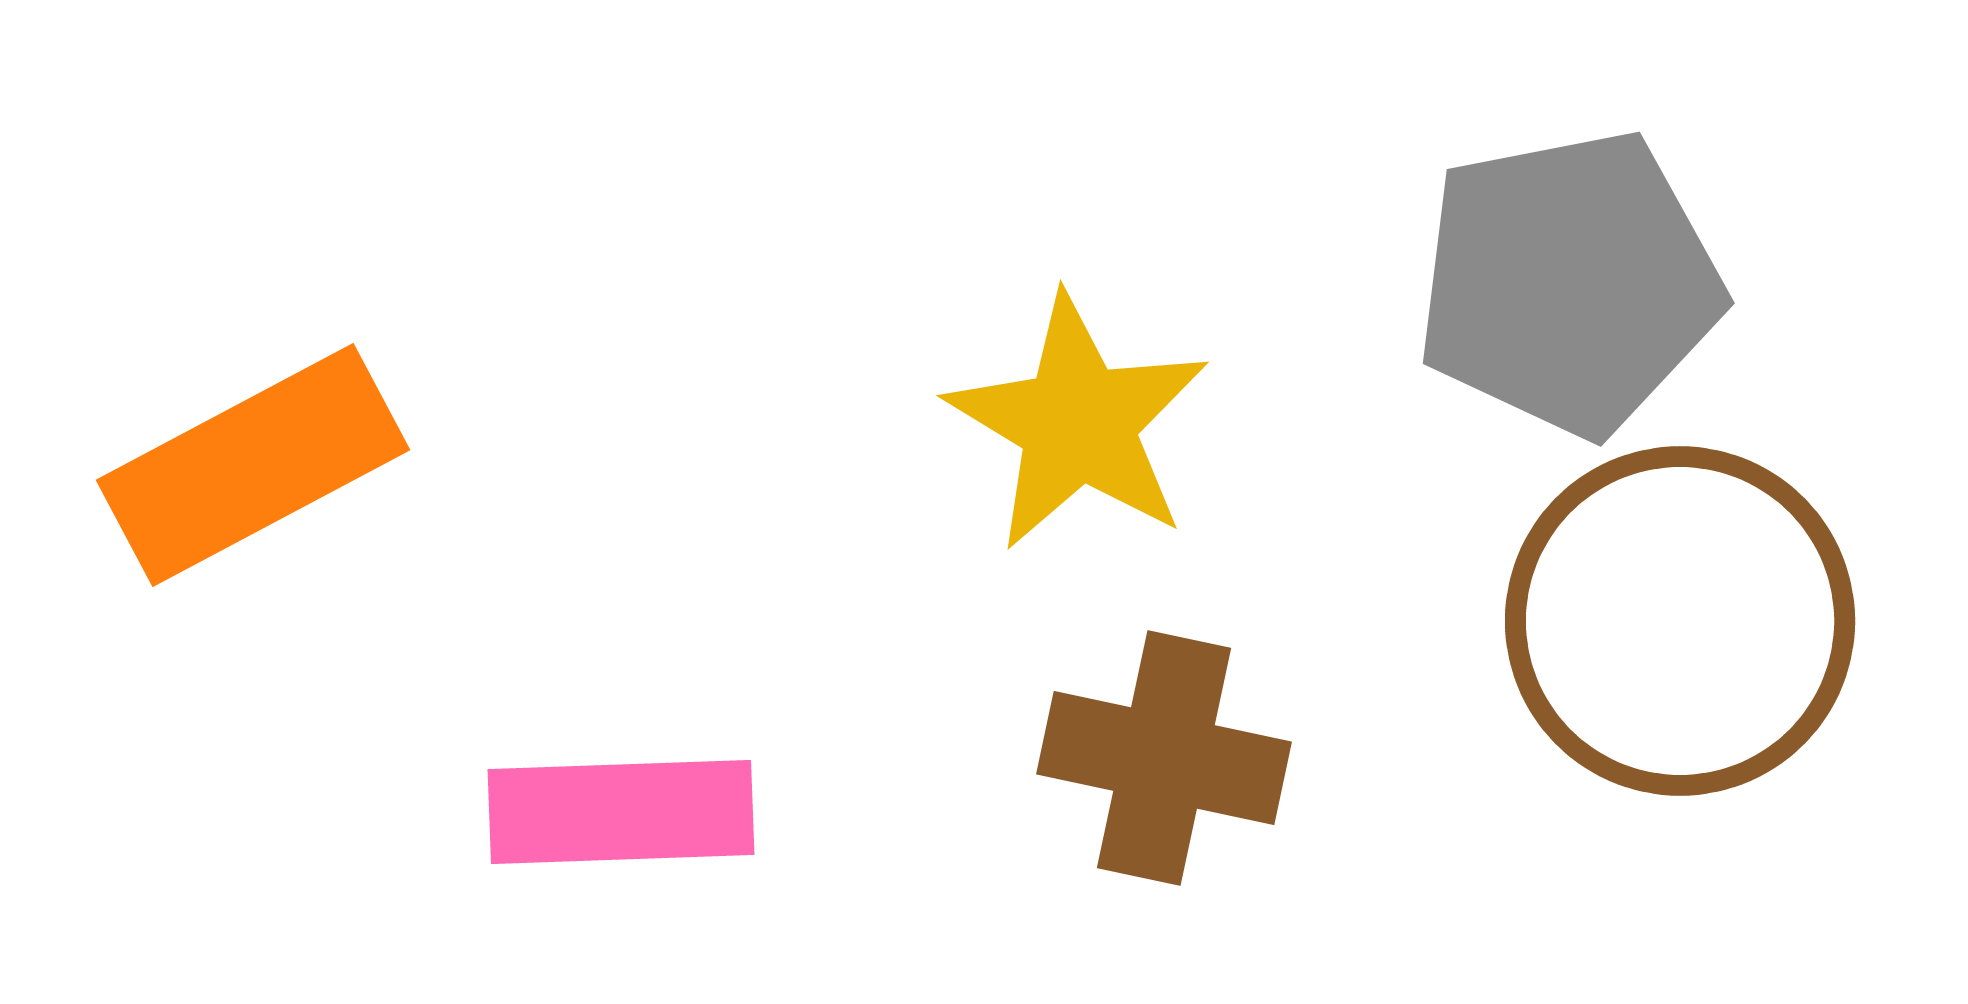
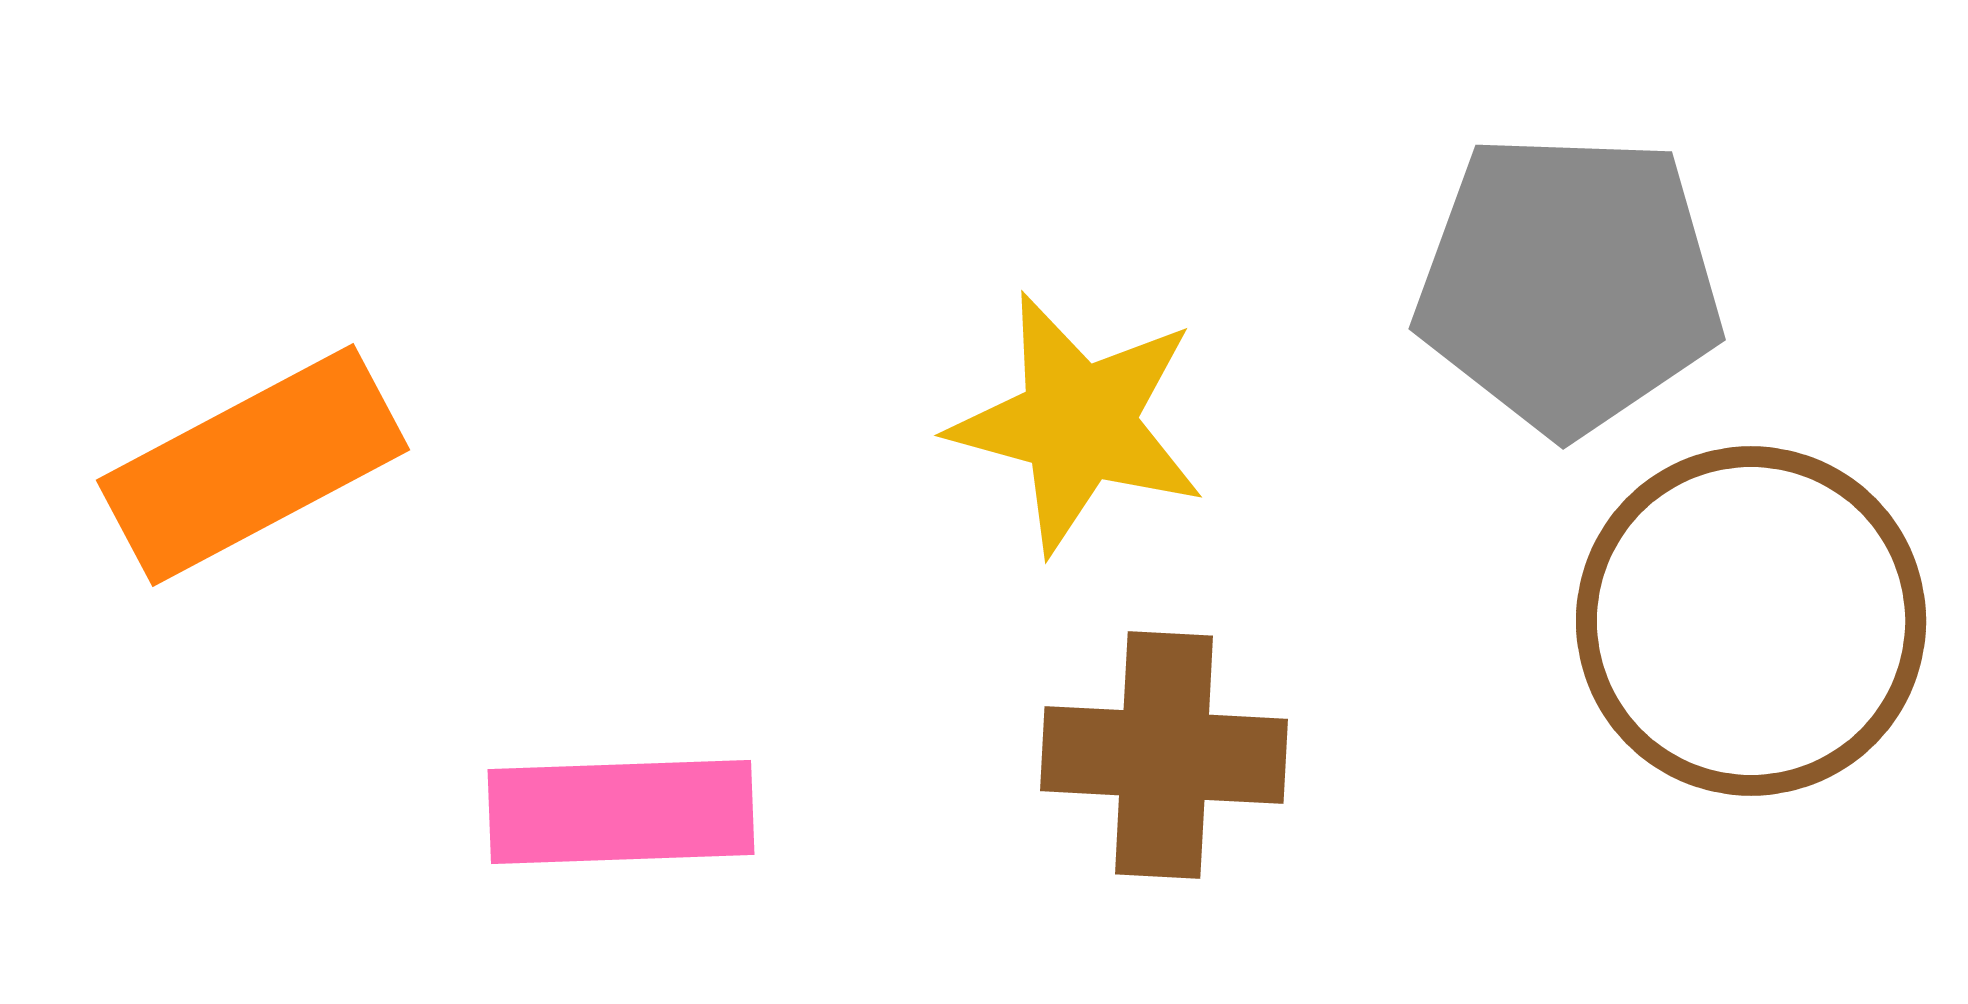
gray pentagon: rotated 13 degrees clockwise
yellow star: rotated 16 degrees counterclockwise
brown circle: moved 71 px right
brown cross: moved 3 px up; rotated 9 degrees counterclockwise
